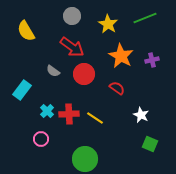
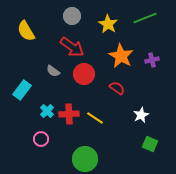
white star: rotated 21 degrees clockwise
